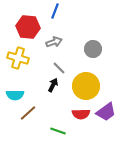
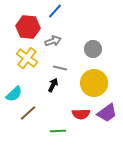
blue line: rotated 21 degrees clockwise
gray arrow: moved 1 px left, 1 px up
yellow cross: moved 9 px right; rotated 20 degrees clockwise
gray line: moved 1 px right; rotated 32 degrees counterclockwise
yellow circle: moved 8 px right, 3 px up
cyan semicircle: moved 1 px left, 1 px up; rotated 42 degrees counterclockwise
purple trapezoid: moved 1 px right, 1 px down
green line: rotated 21 degrees counterclockwise
